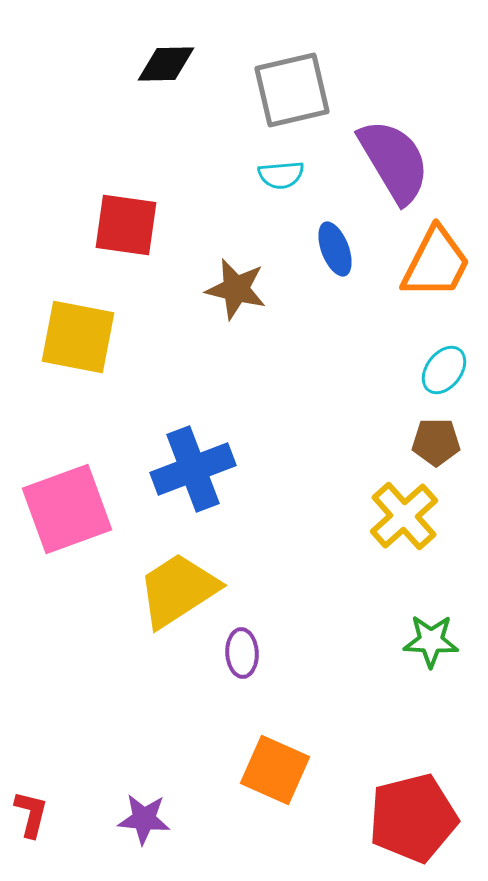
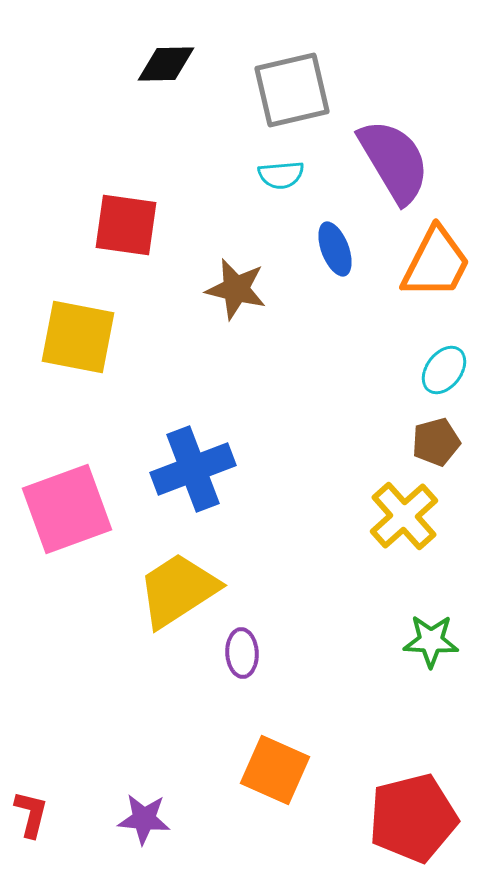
brown pentagon: rotated 15 degrees counterclockwise
